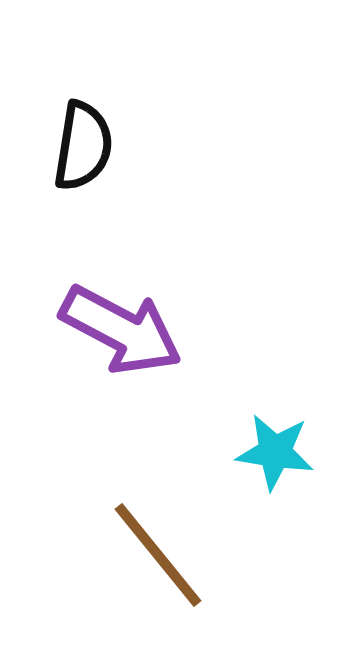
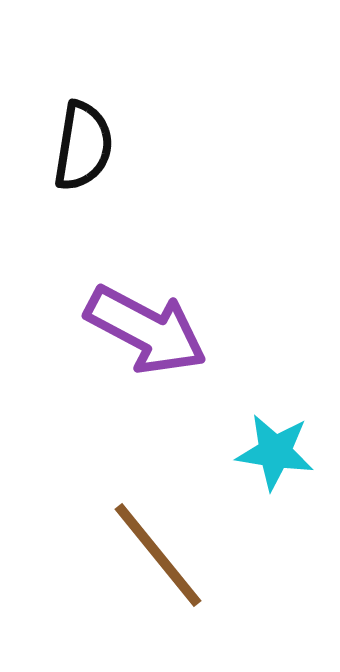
purple arrow: moved 25 px right
